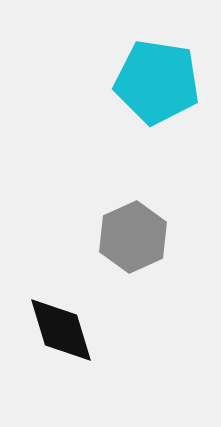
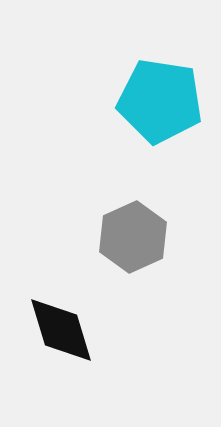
cyan pentagon: moved 3 px right, 19 px down
